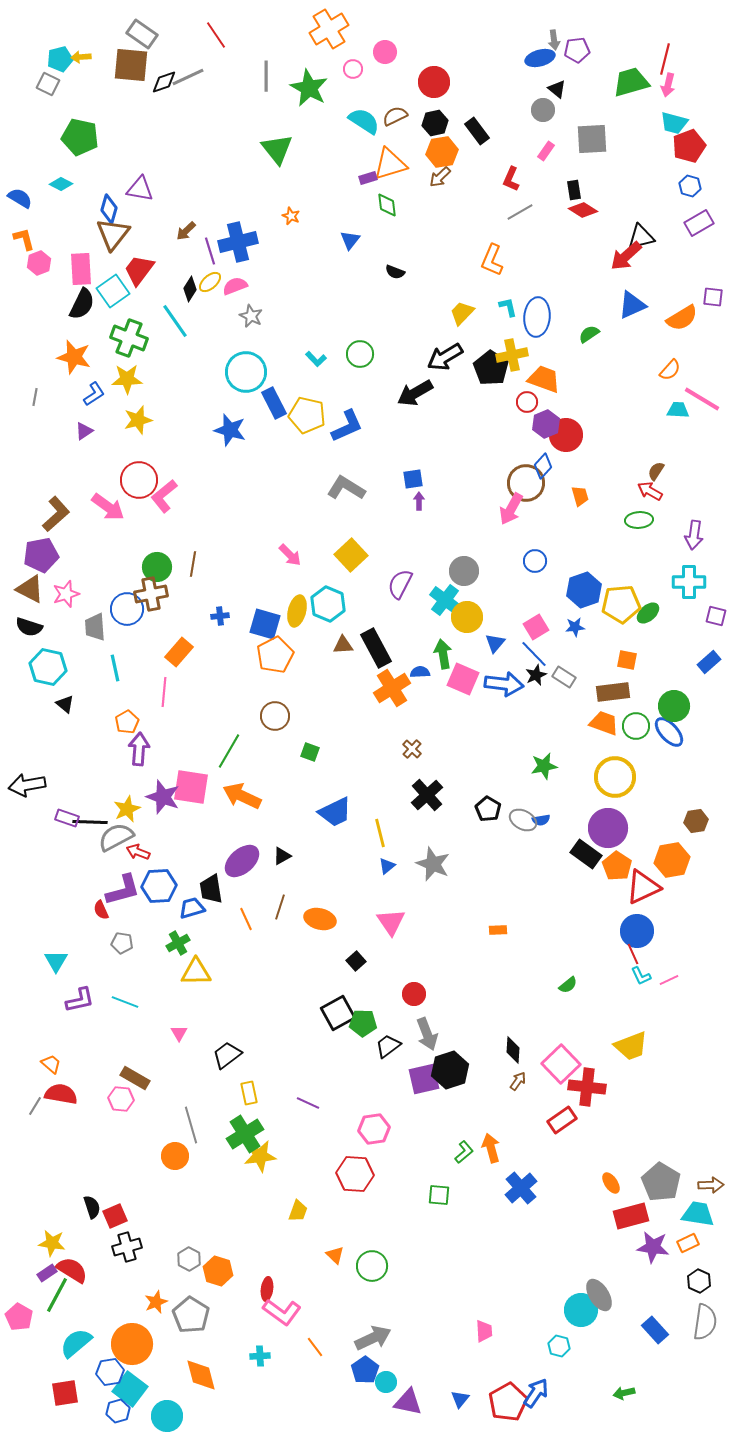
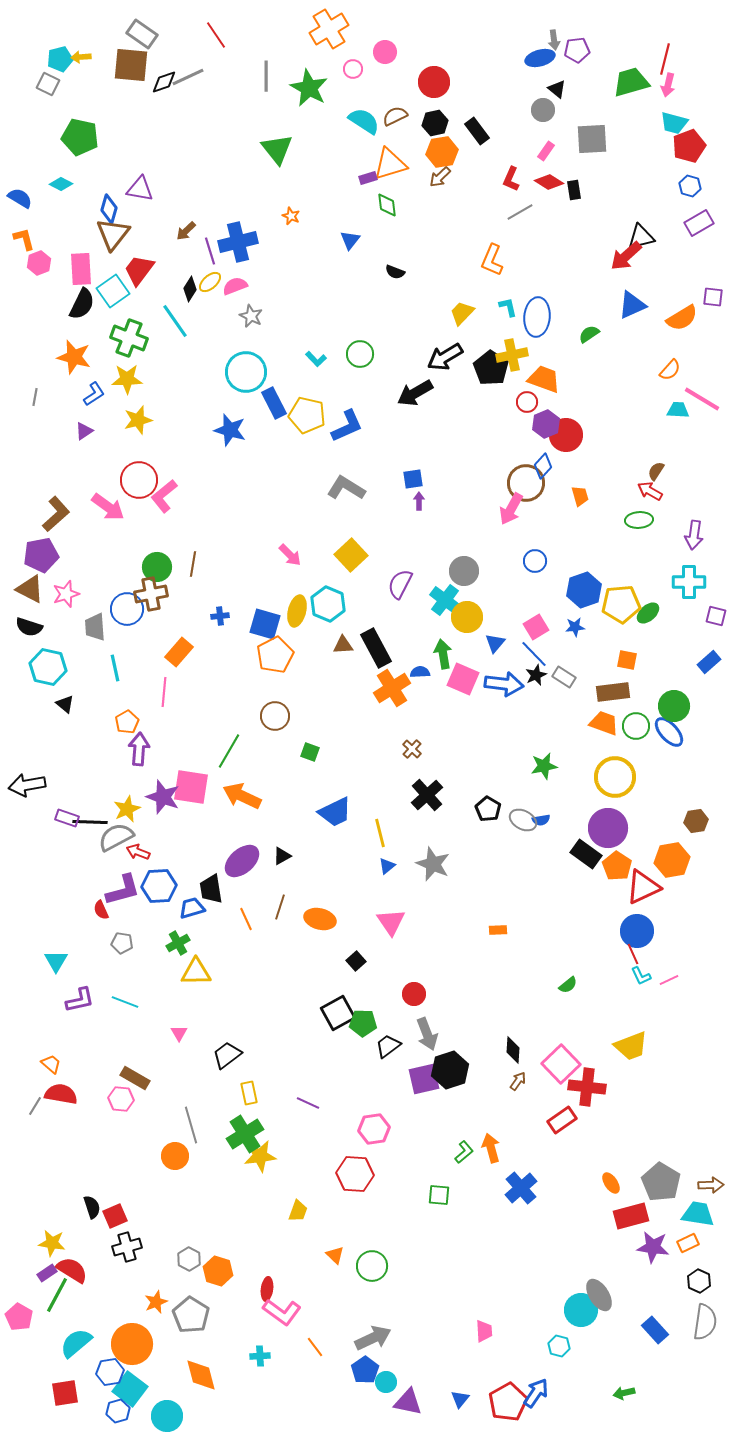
red diamond at (583, 210): moved 34 px left, 28 px up
